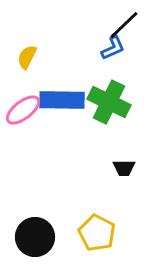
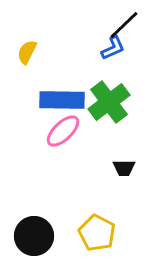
yellow semicircle: moved 5 px up
green cross: rotated 27 degrees clockwise
pink ellipse: moved 40 px right, 21 px down; rotated 6 degrees counterclockwise
black circle: moved 1 px left, 1 px up
